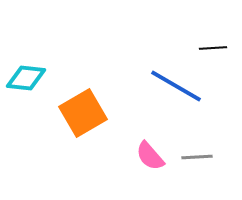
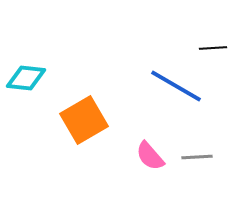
orange square: moved 1 px right, 7 px down
